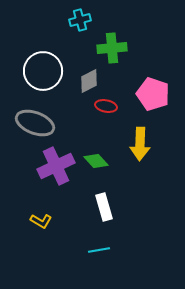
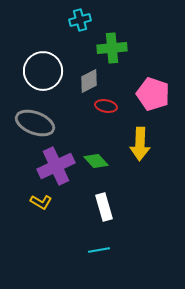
yellow L-shape: moved 19 px up
